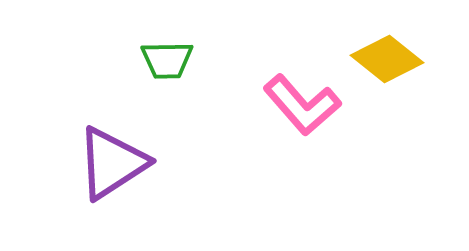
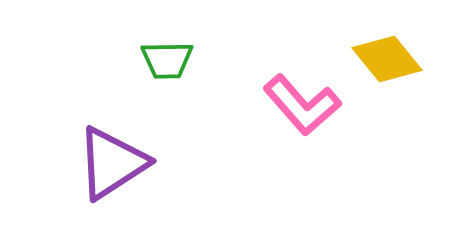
yellow diamond: rotated 12 degrees clockwise
